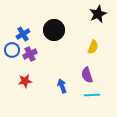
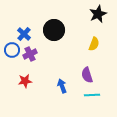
blue cross: moved 1 px right; rotated 16 degrees counterclockwise
yellow semicircle: moved 1 px right, 3 px up
